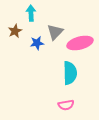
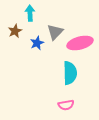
cyan arrow: moved 1 px left
blue star: rotated 16 degrees counterclockwise
